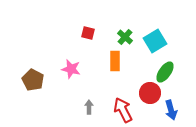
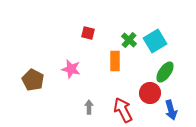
green cross: moved 4 px right, 3 px down
